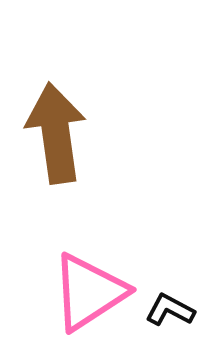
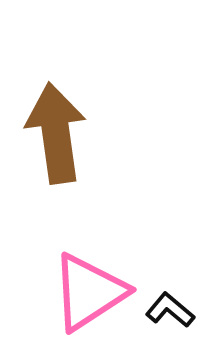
black L-shape: rotated 12 degrees clockwise
